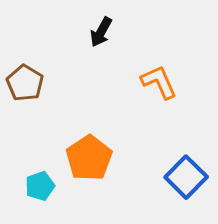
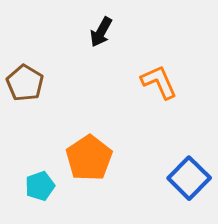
blue square: moved 3 px right, 1 px down
